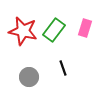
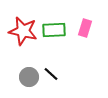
green rectangle: rotated 50 degrees clockwise
black line: moved 12 px left, 6 px down; rotated 28 degrees counterclockwise
